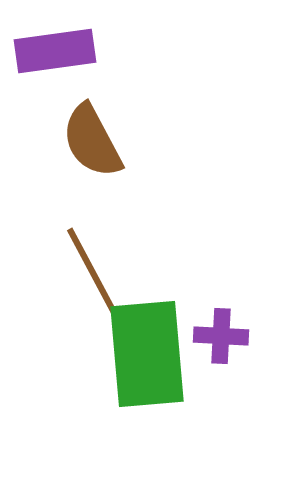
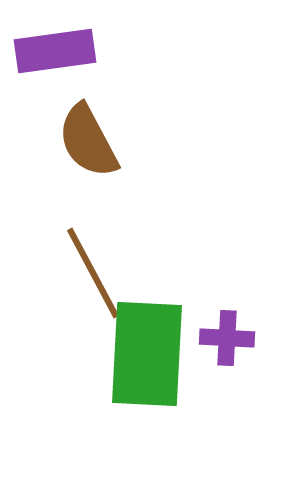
brown semicircle: moved 4 px left
purple cross: moved 6 px right, 2 px down
green rectangle: rotated 8 degrees clockwise
